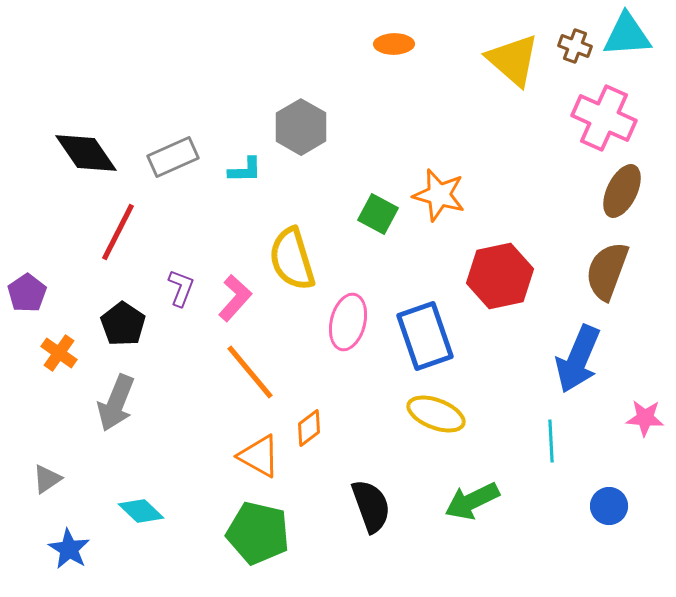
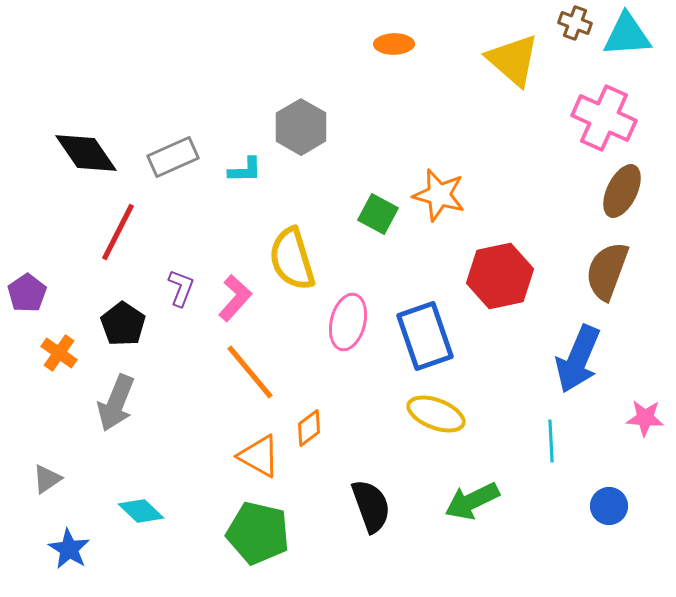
brown cross: moved 23 px up
